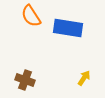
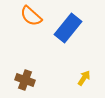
orange semicircle: rotated 15 degrees counterclockwise
blue rectangle: rotated 60 degrees counterclockwise
